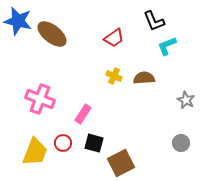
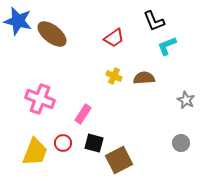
brown square: moved 2 px left, 3 px up
